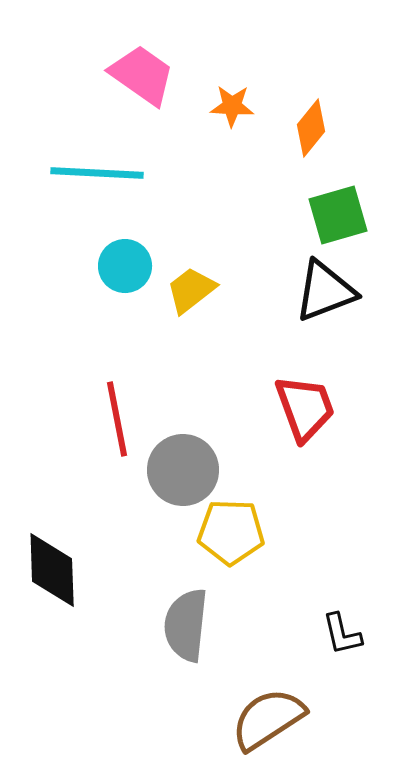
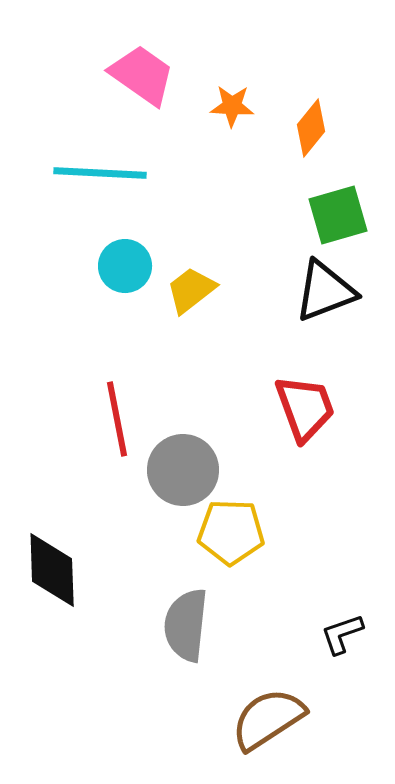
cyan line: moved 3 px right
black L-shape: rotated 84 degrees clockwise
